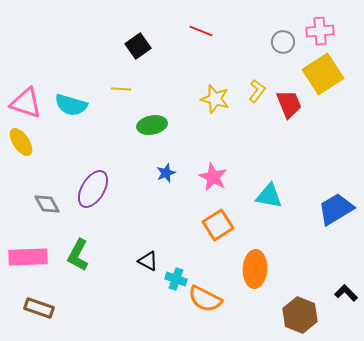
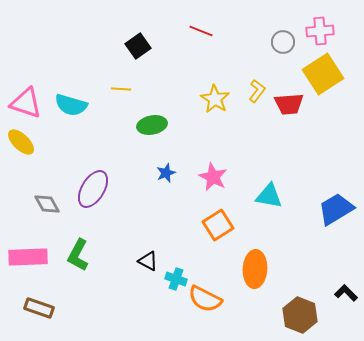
yellow star: rotated 16 degrees clockwise
red trapezoid: rotated 108 degrees clockwise
yellow ellipse: rotated 12 degrees counterclockwise
